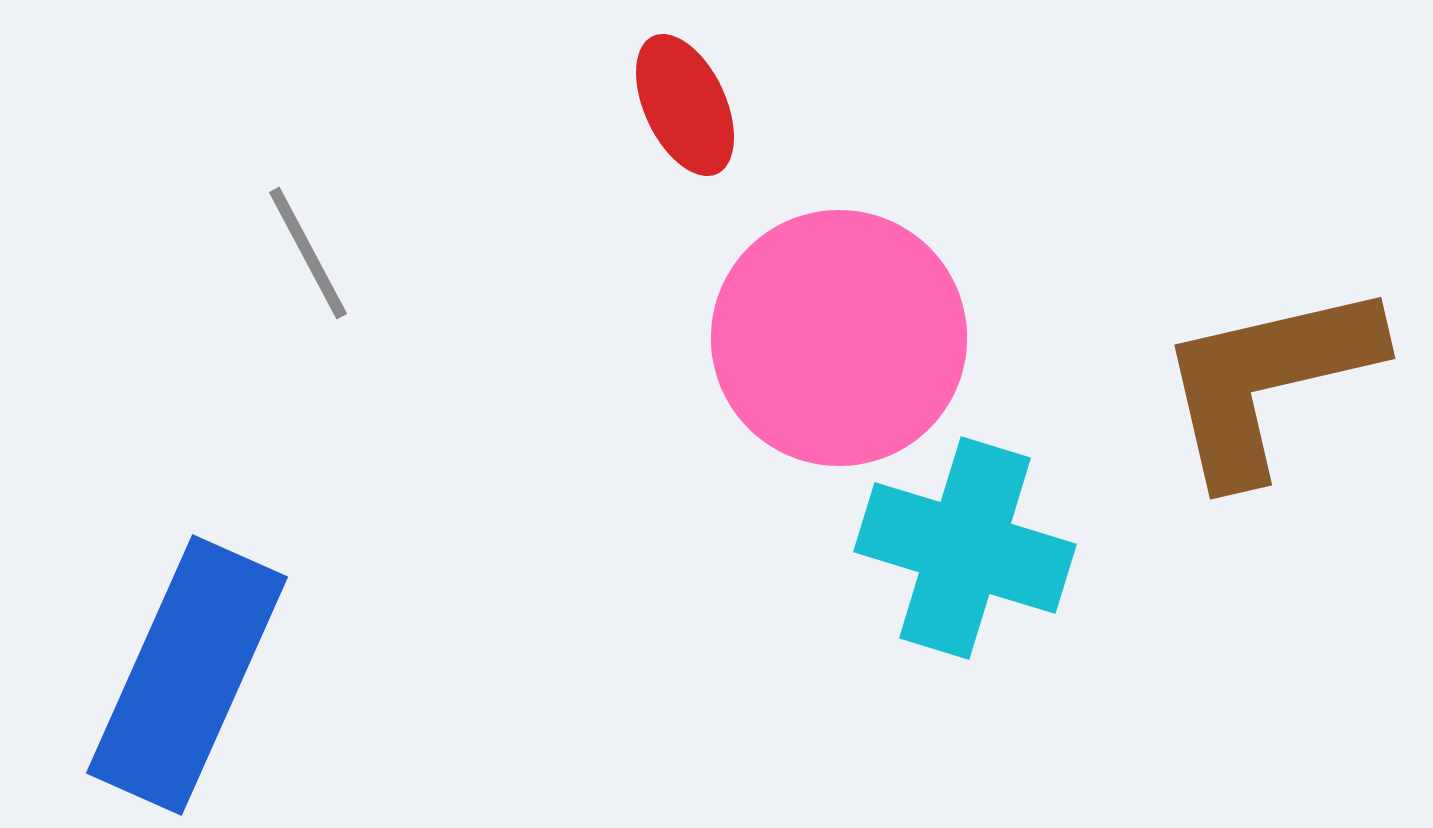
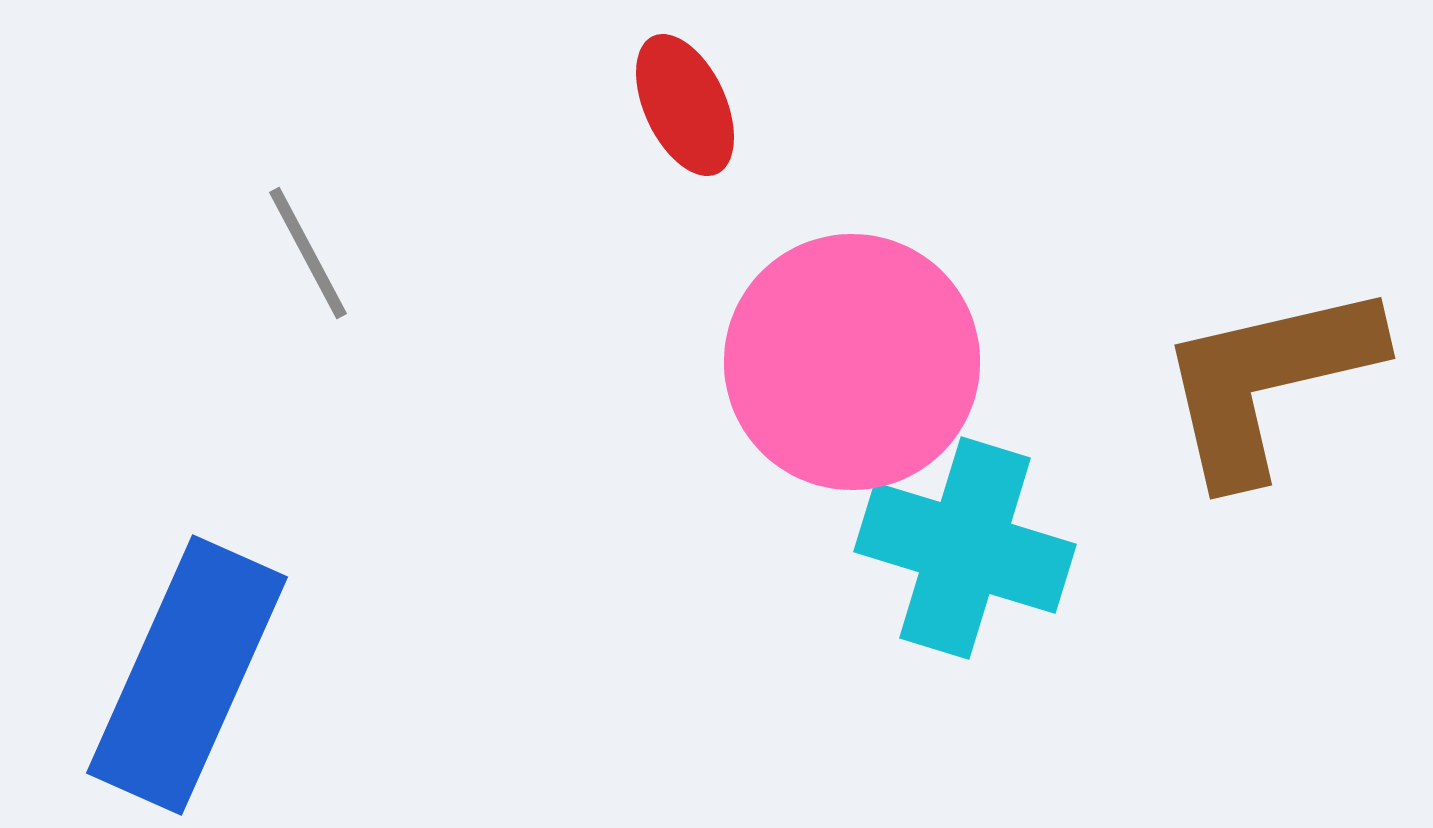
pink circle: moved 13 px right, 24 px down
